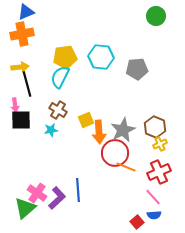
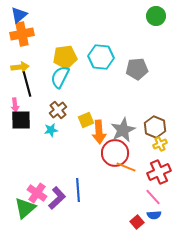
blue triangle: moved 7 px left, 3 px down; rotated 18 degrees counterclockwise
brown cross: rotated 18 degrees clockwise
